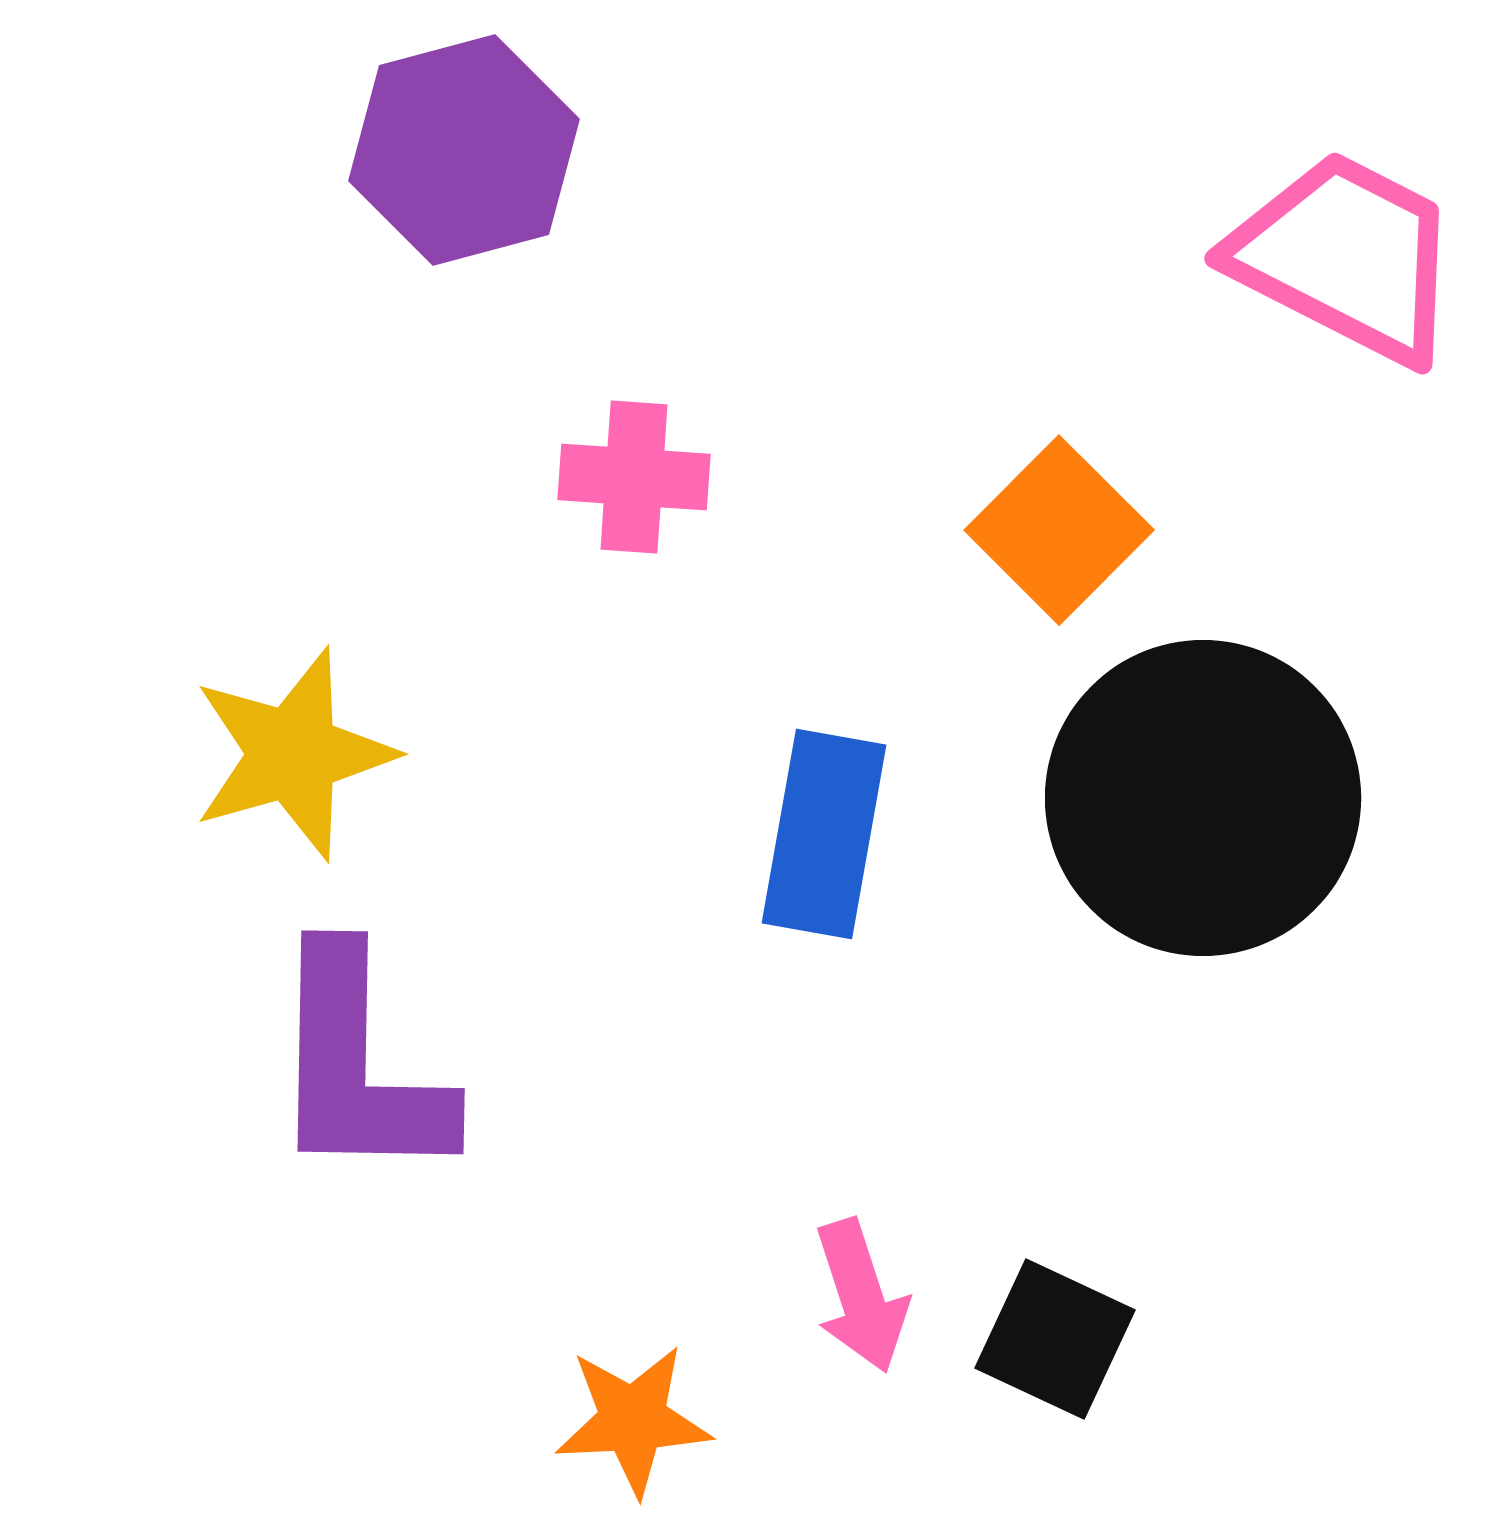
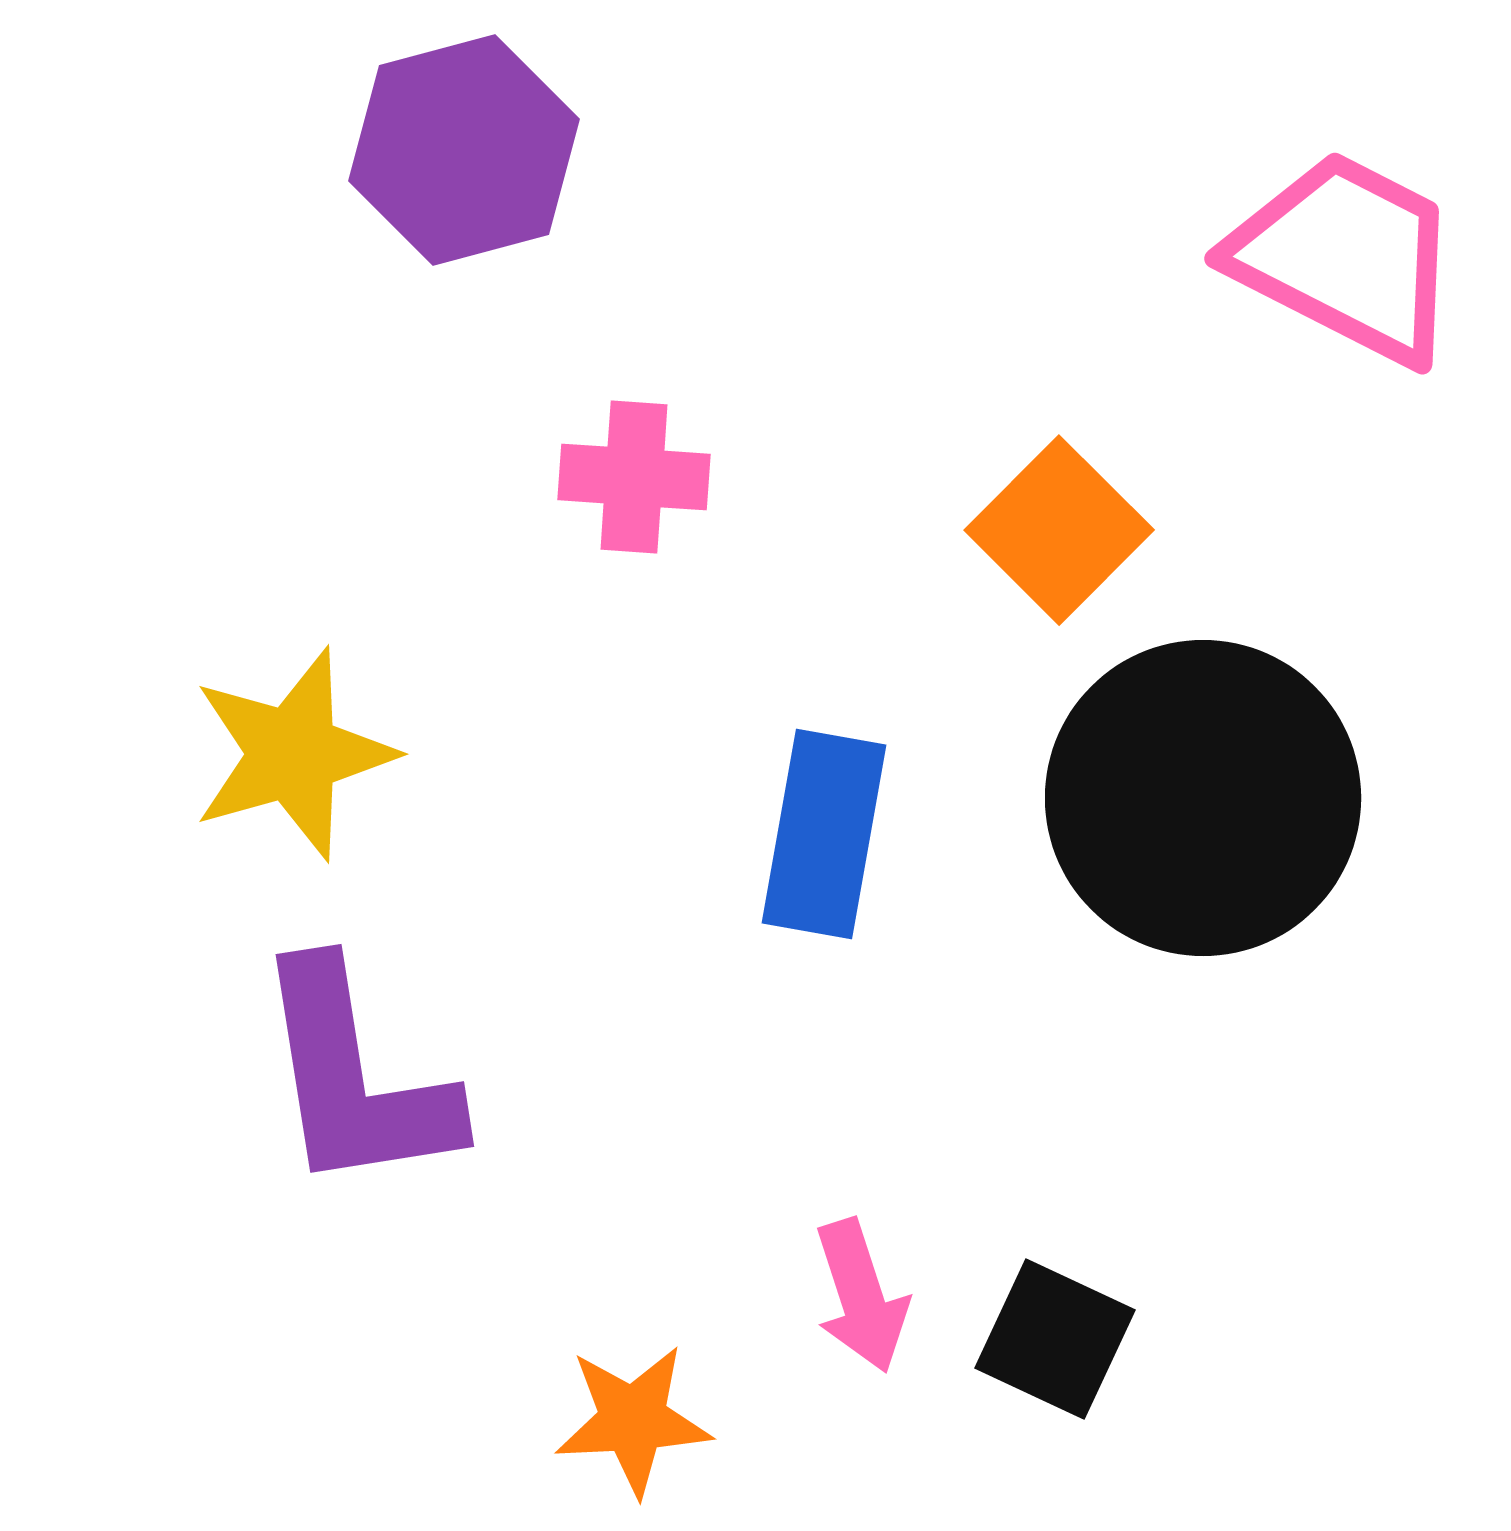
purple L-shape: moved 3 px left, 12 px down; rotated 10 degrees counterclockwise
